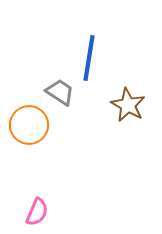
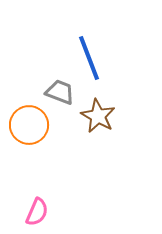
blue line: rotated 30 degrees counterclockwise
gray trapezoid: rotated 12 degrees counterclockwise
brown star: moved 30 px left, 11 px down
